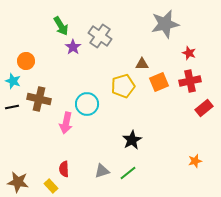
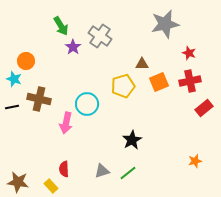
cyan star: moved 1 px right, 2 px up
